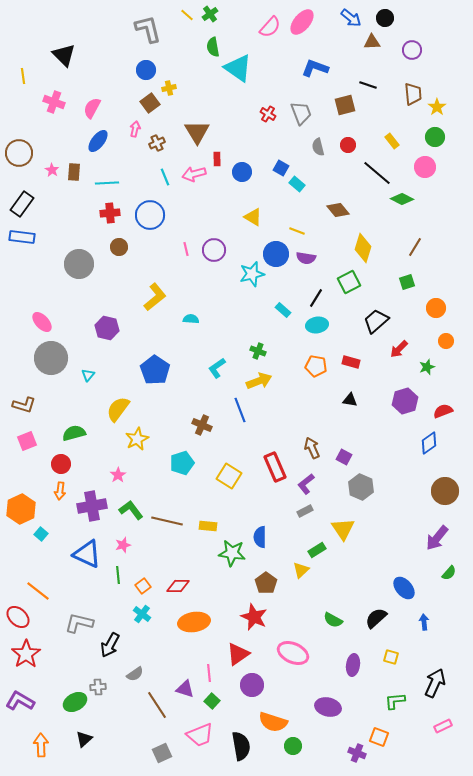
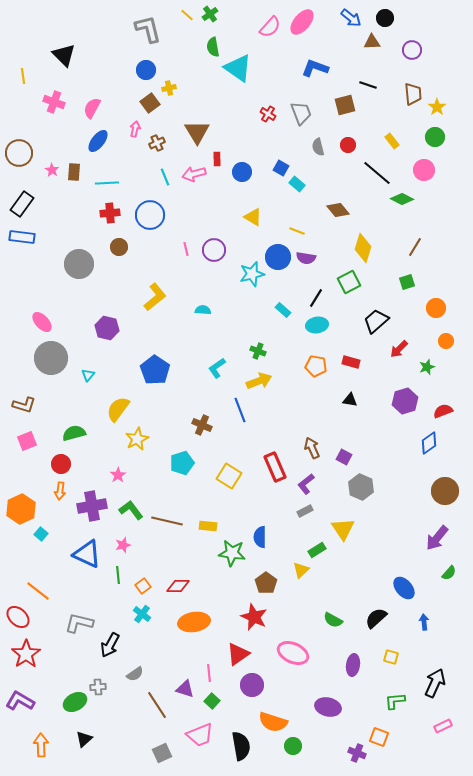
pink circle at (425, 167): moved 1 px left, 3 px down
blue circle at (276, 254): moved 2 px right, 3 px down
cyan semicircle at (191, 319): moved 12 px right, 9 px up
